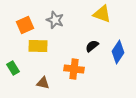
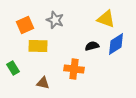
yellow triangle: moved 4 px right, 5 px down
black semicircle: rotated 24 degrees clockwise
blue diamond: moved 2 px left, 8 px up; rotated 25 degrees clockwise
